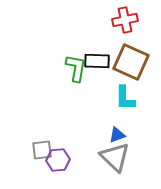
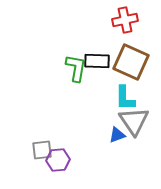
gray triangle: moved 19 px right, 36 px up; rotated 12 degrees clockwise
